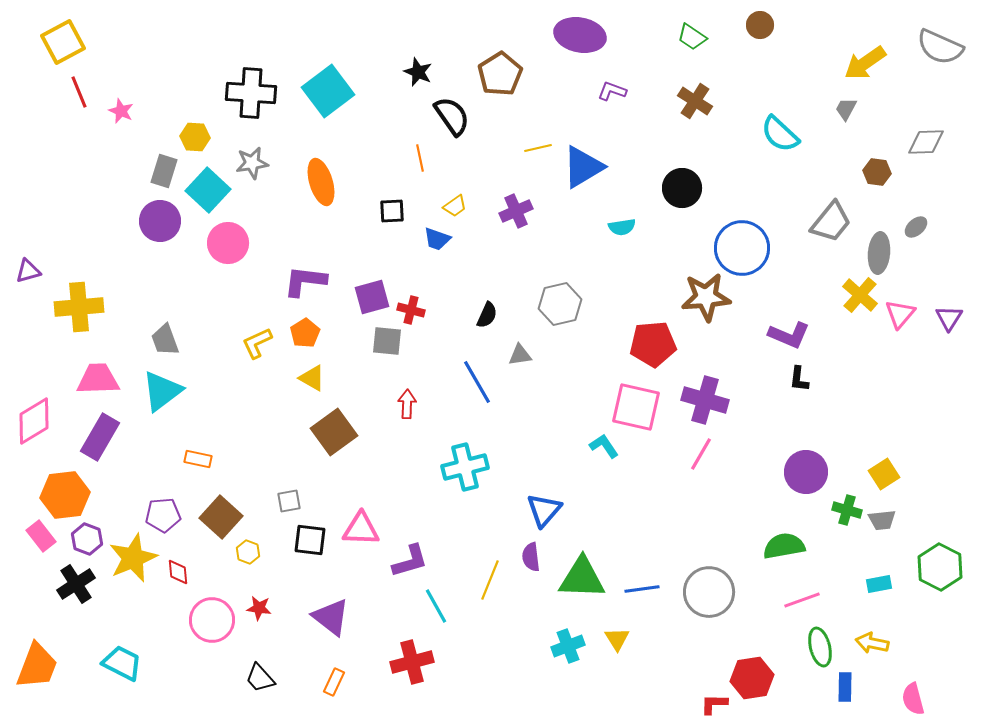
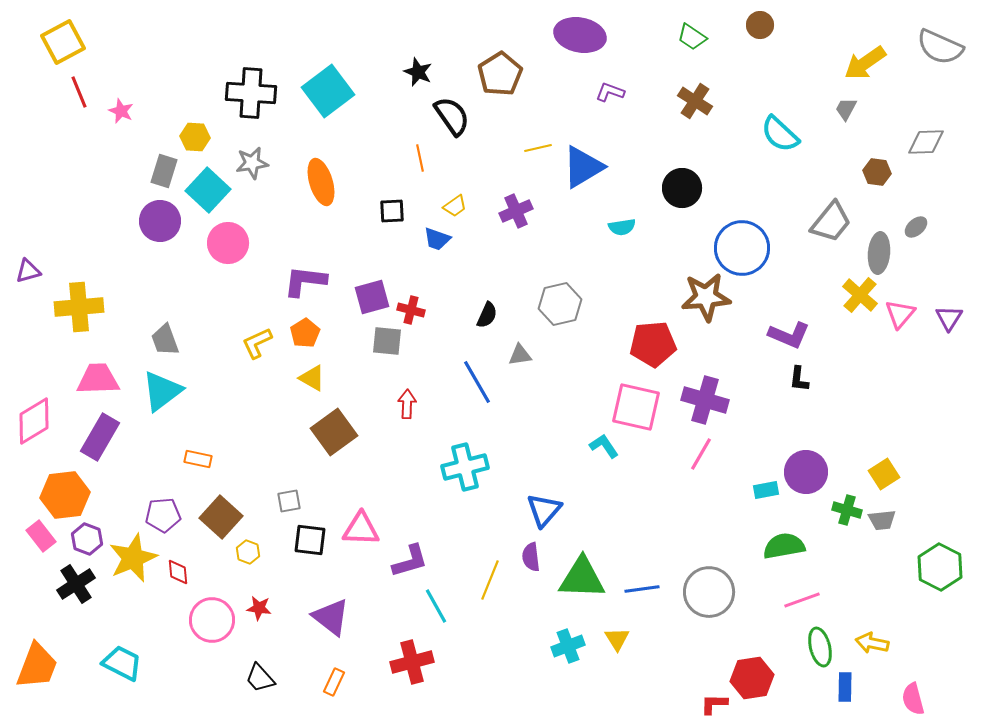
purple L-shape at (612, 91): moved 2 px left, 1 px down
cyan rectangle at (879, 584): moved 113 px left, 94 px up
